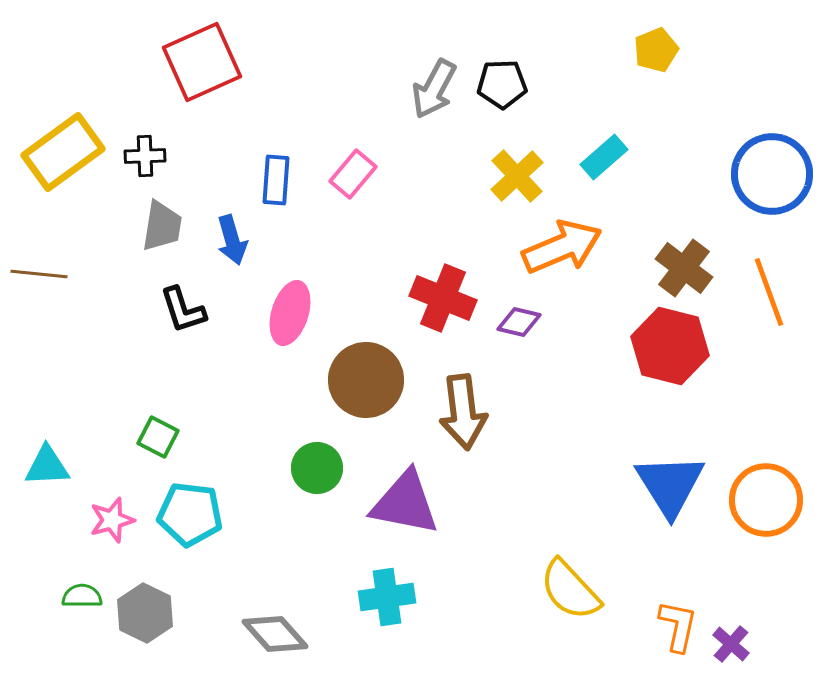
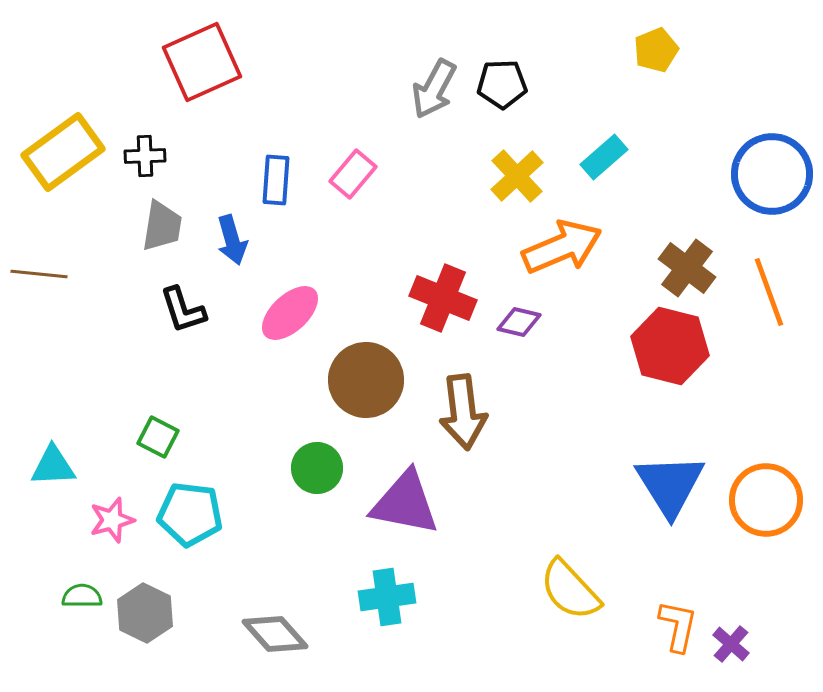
brown cross: moved 3 px right
pink ellipse: rotated 30 degrees clockwise
cyan triangle: moved 6 px right
